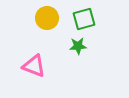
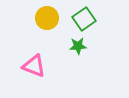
green square: rotated 20 degrees counterclockwise
